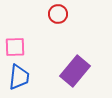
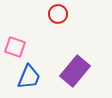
pink square: rotated 20 degrees clockwise
blue trapezoid: moved 10 px right; rotated 16 degrees clockwise
